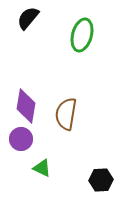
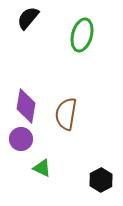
black hexagon: rotated 25 degrees counterclockwise
